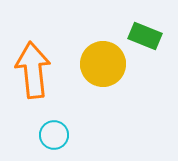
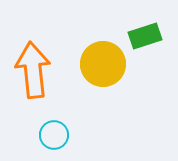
green rectangle: rotated 40 degrees counterclockwise
